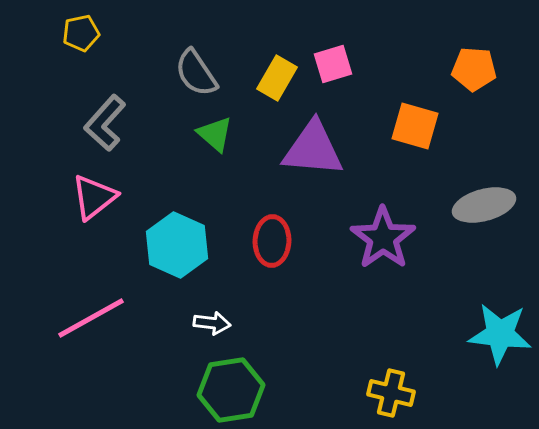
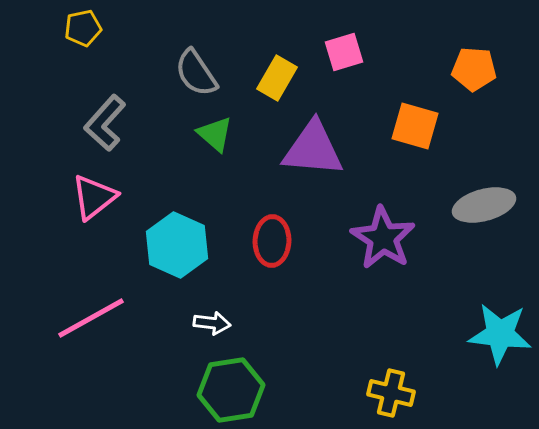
yellow pentagon: moved 2 px right, 5 px up
pink square: moved 11 px right, 12 px up
purple star: rotated 4 degrees counterclockwise
